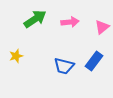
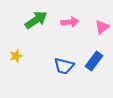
green arrow: moved 1 px right, 1 px down
